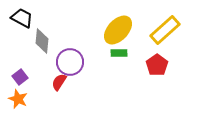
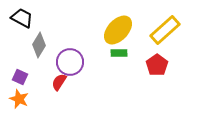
gray diamond: moved 3 px left, 4 px down; rotated 25 degrees clockwise
purple square: rotated 28 degrees counterclockwise
orange star: moved 1 px right
